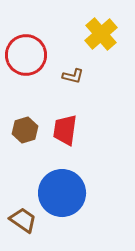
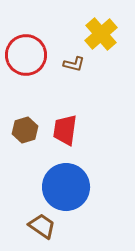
brown L-shape: moved 1 px right, 12 px up
blue circle: moved 4 px right, 6 px up
brown trapezoid: moved 19 px right, 6 px down
